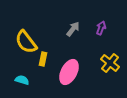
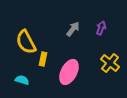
yellow semicircle: rotated 10 degrees clockwise
